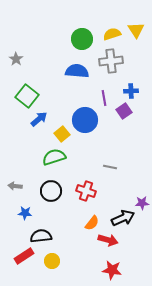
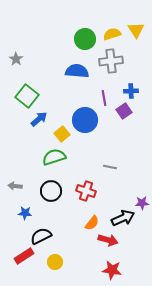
green circle: moved 3 px right
black semicircle: rotated 20 degrees counterclockwise
yellow circle: moved 3 px right, 1 px down
